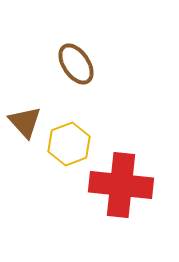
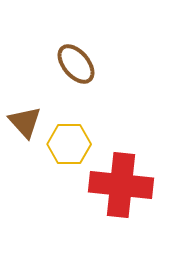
brown ellipse: rotated 6 degrees counterclockwise
yellow hexagon: rotated 21 degrees clockwise
